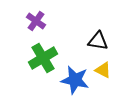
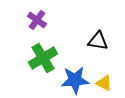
purple cross: moved 1 px right, 1 px up
yellow triangle: moved 1 px right, 13 px down
blue star: rotated 16 degrees counterclockwise
